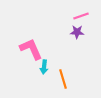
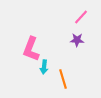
pink line: moved 1 px down; rotated 28 degrees counterclockwise
purple star: moved 8 px down
pink L-shape: rotated 135 degrees counterclockwise
